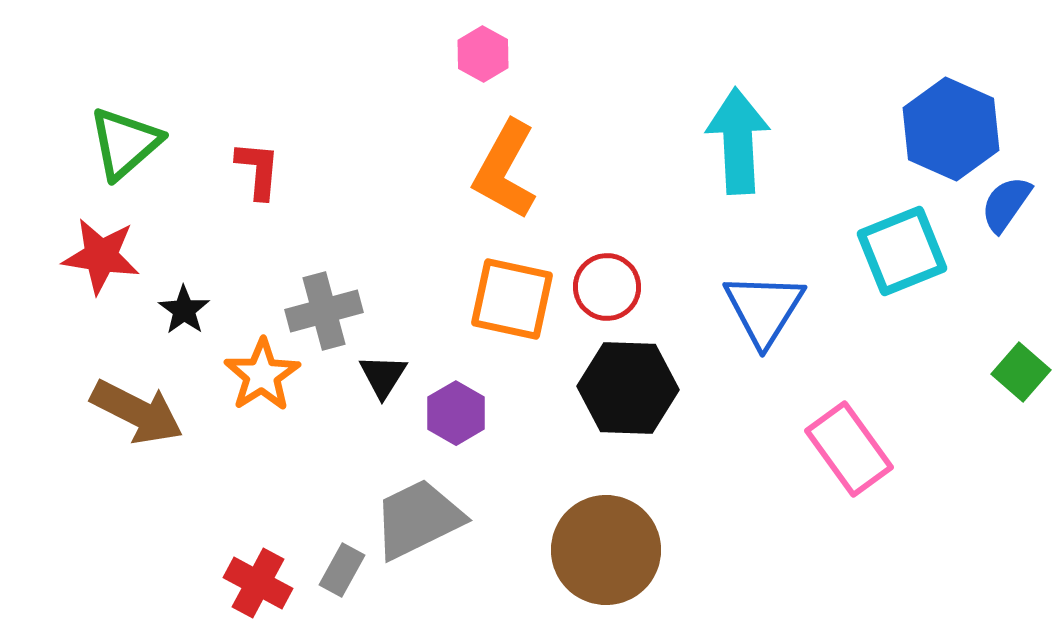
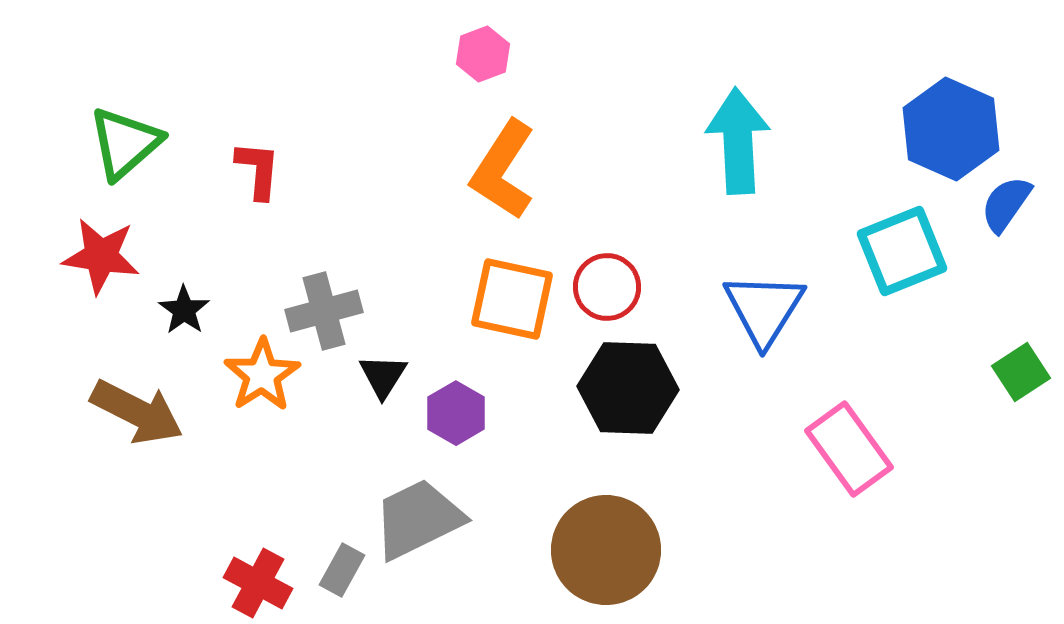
pink hexagon: rotated 10 degrees clockwise
orange L-shape: moved 2 px left; rotated 4 degrees clockwise
green square: rotated 16 degrees clockwise
